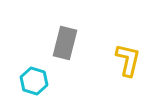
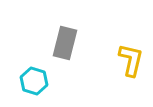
yellow L-shape: moved 3 px right
